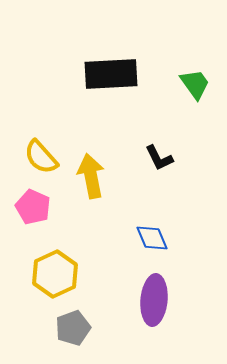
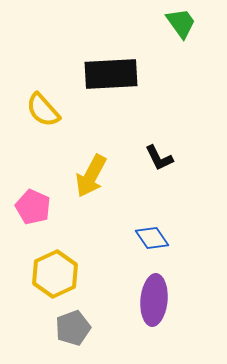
green trapezoid: moved 14 px left, 61 px up
yellow semicircle: moved 2 px right, 47 px up
yellow arrow: rotated 141 degrees counterclockwise
blue diamond: rotated 12 degrees counterclockwise
